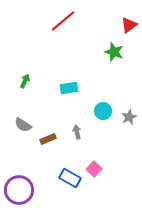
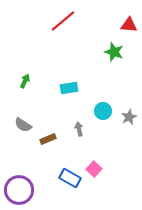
red triangle: rotated 42 degrees clockwise
gray arrow: moved 2 px right, 3 px up
